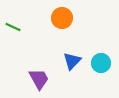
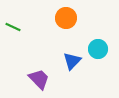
orange circle: moved 4 px right
cyan circle: moved 3 px left, 14 px up
purple trapezoid: rotated 15 degrees counterclockwise
